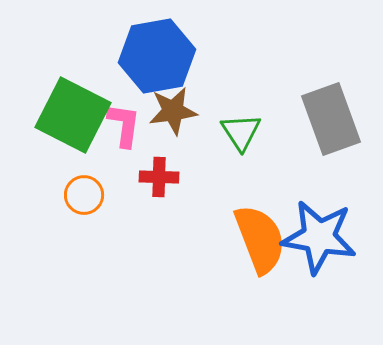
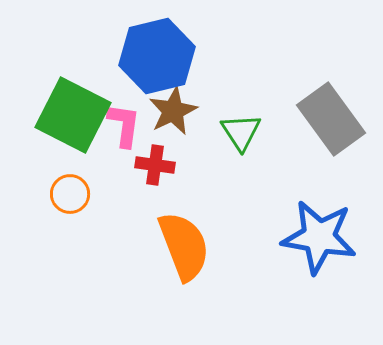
blue hexagon: rotated 4 degrees counterclockwise
brown star: rotated 18 degrees counterclockwise
gray rectangle: rotated 16 degrees counterclockwise
red cross: moved 4 px left, 12 px up; rotated 6 degrees clockwise
orange circle: moved 14 px left, 1 px up
orange semicircle: moved 76 px left, 7 px down
